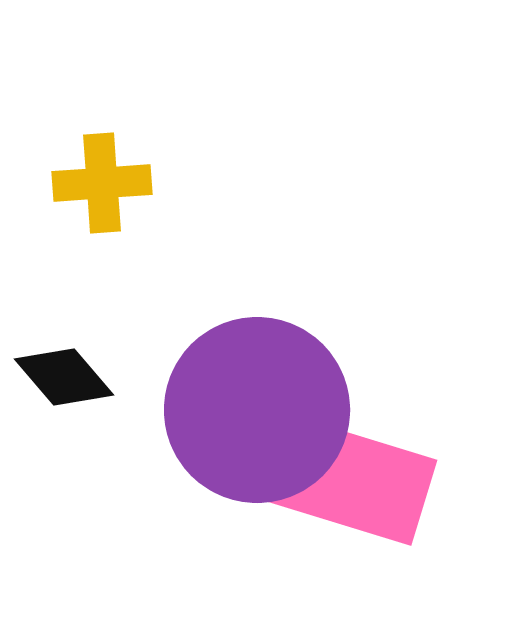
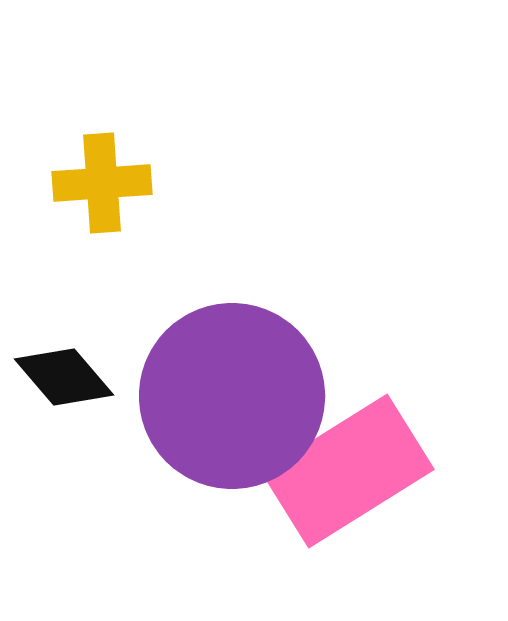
purple circle: moved 25 px left, 14 px up
pink rectangle: moved 5 px left, 10 px up; rotated 49 degrees counterclockwise
